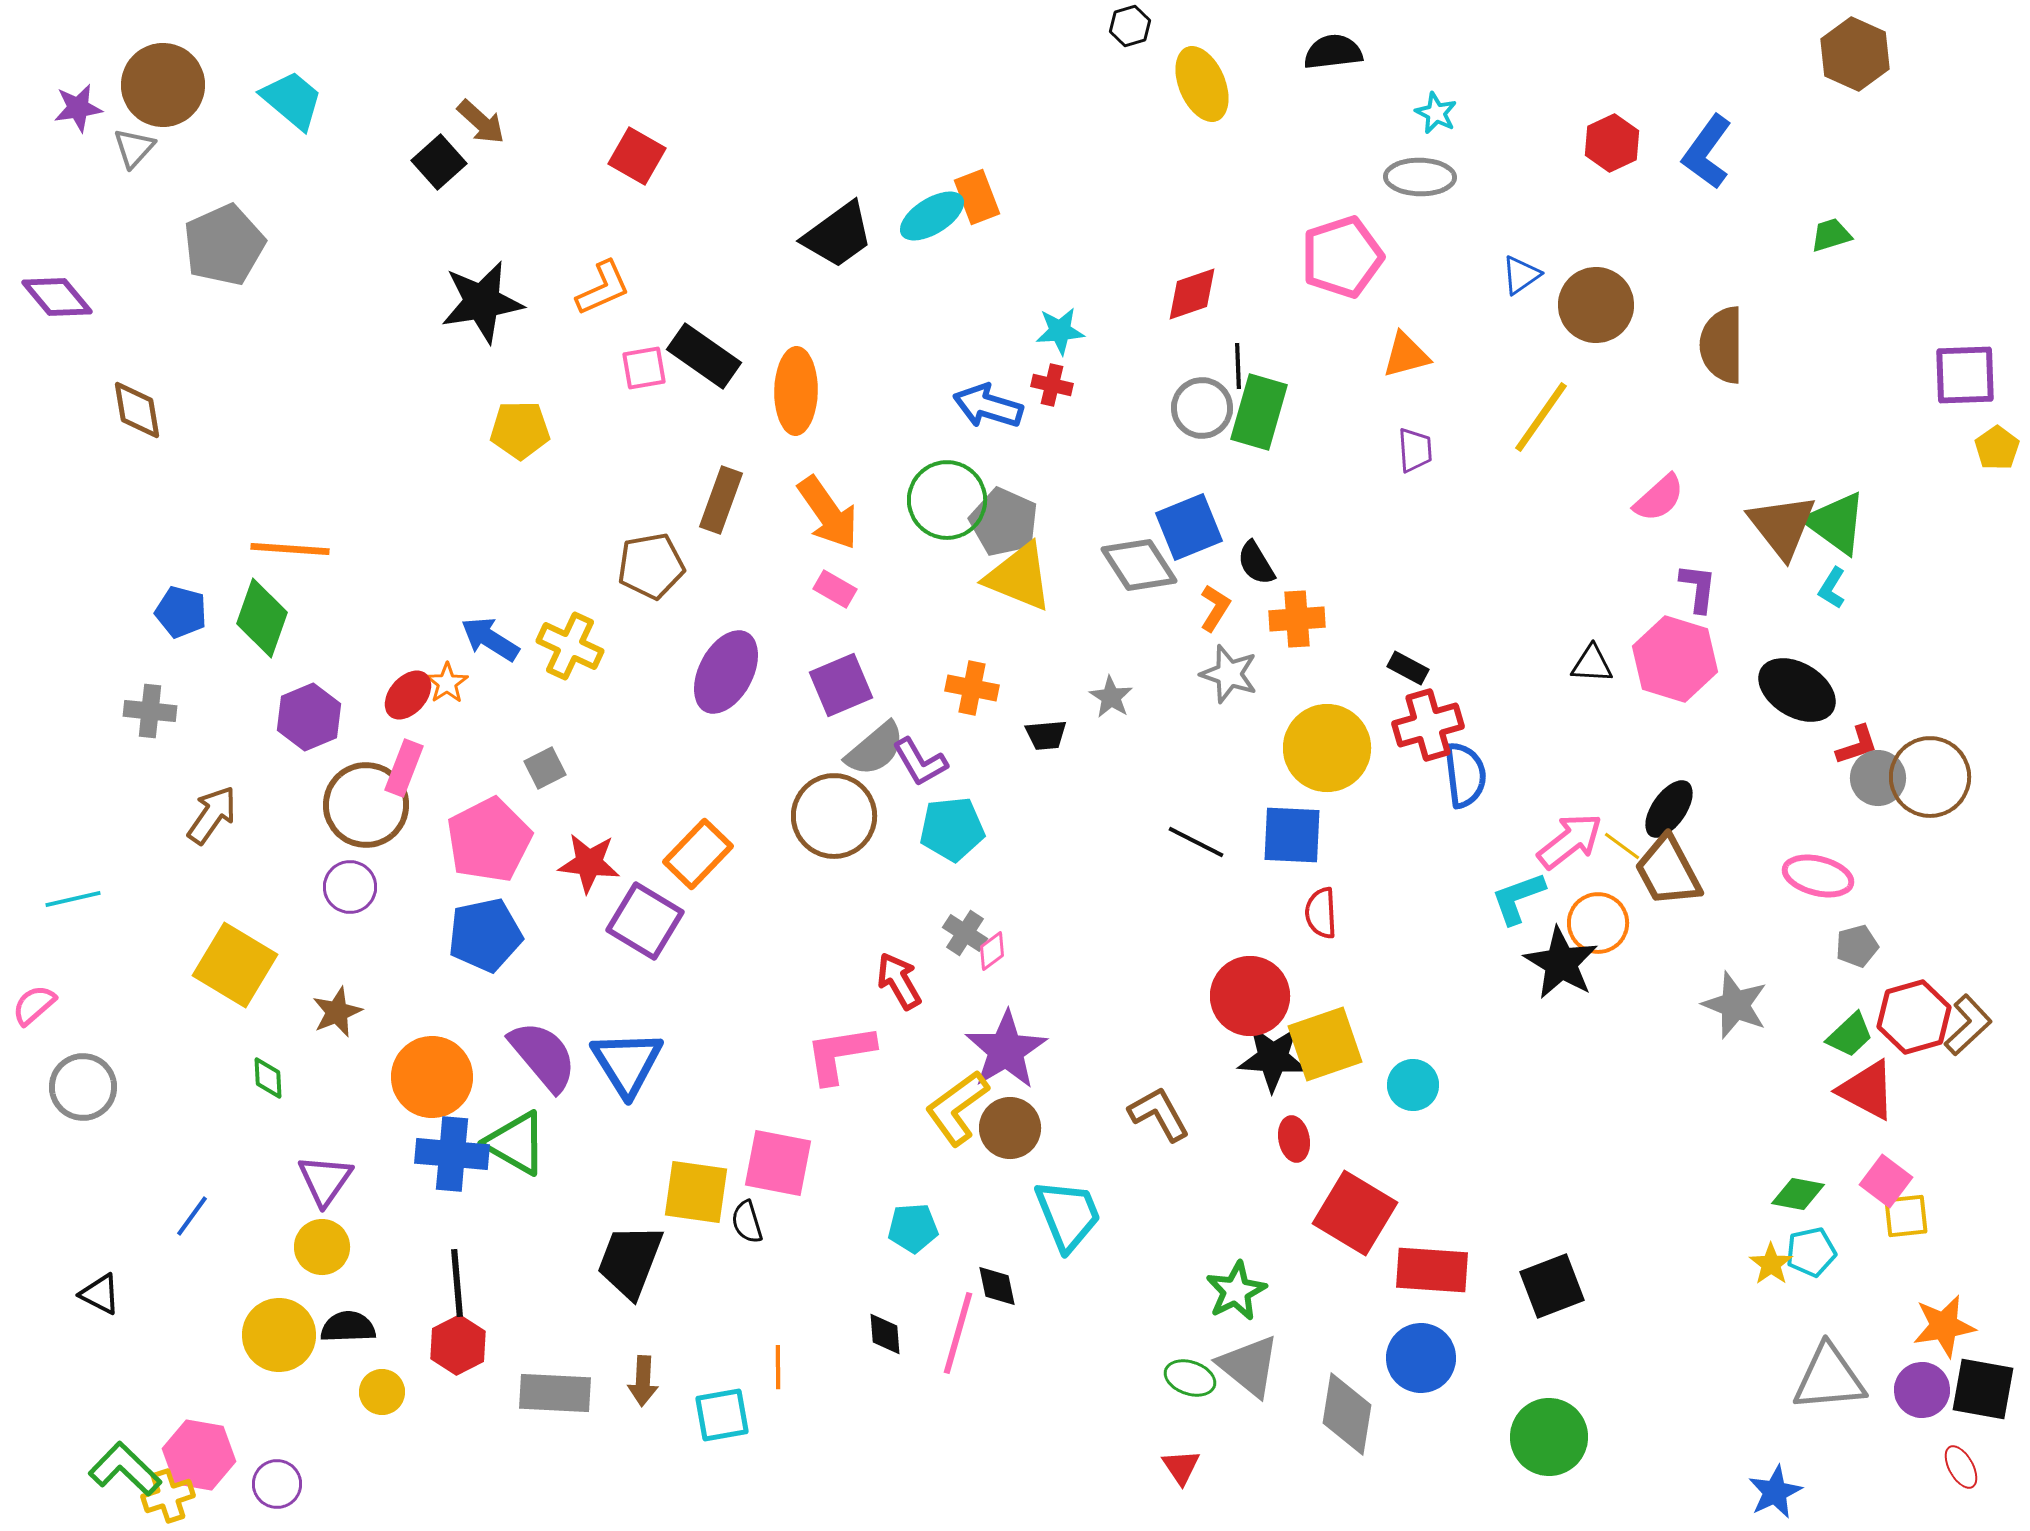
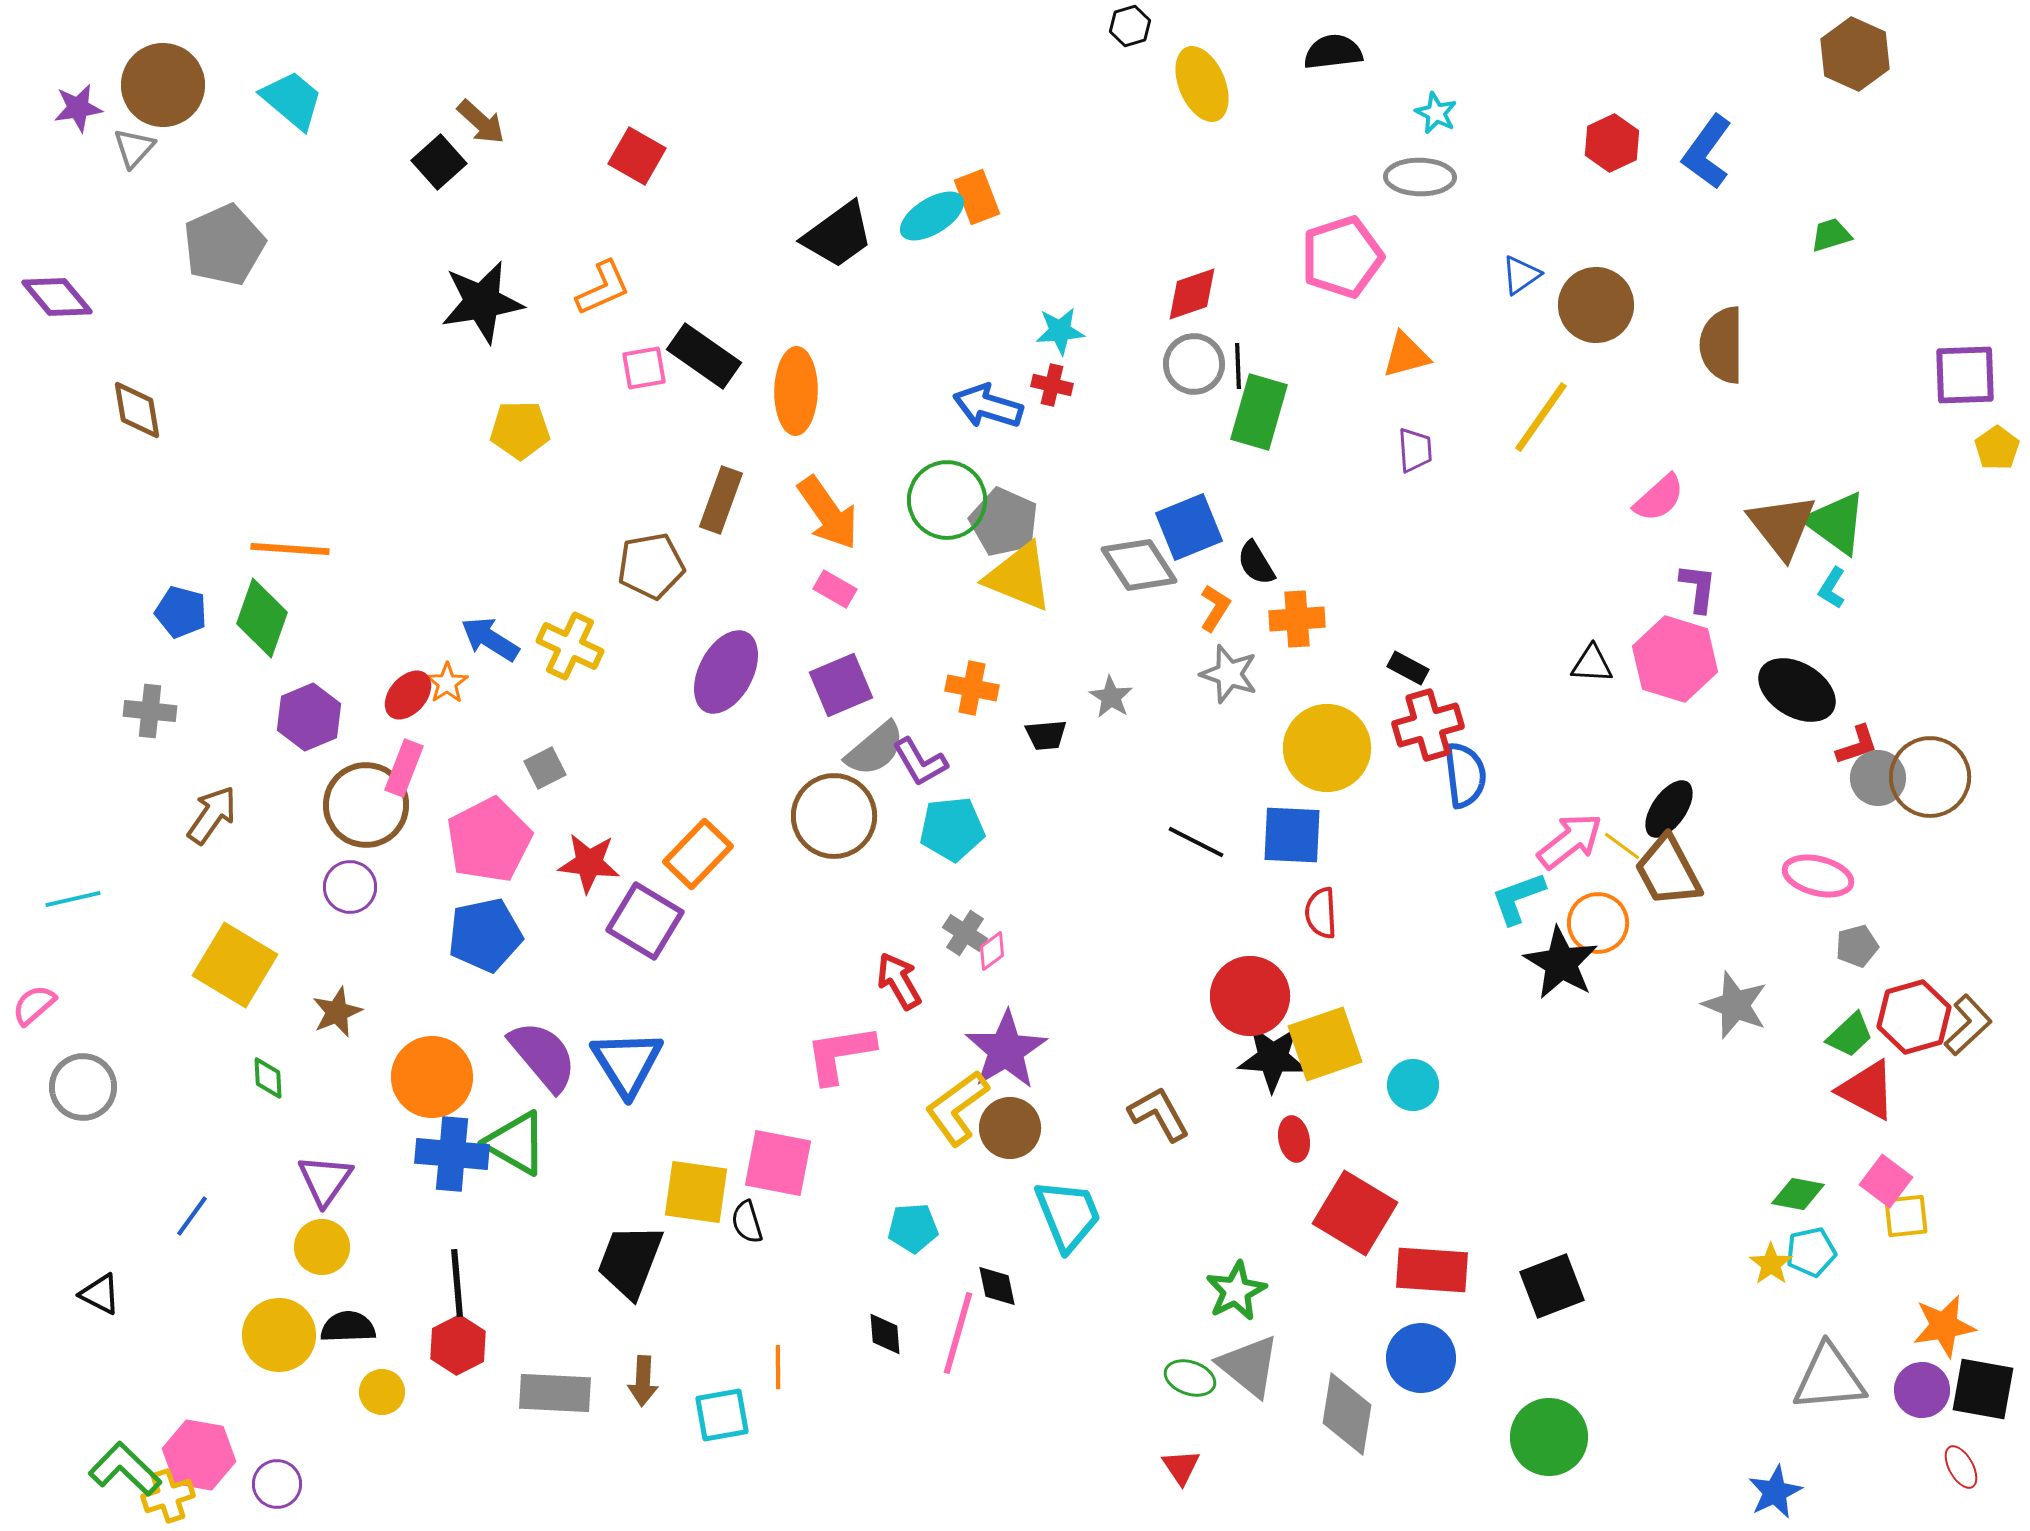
gray circle at (1202, 408): moved 8 px left, 44 px up
